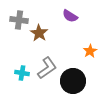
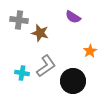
purple semicircle: moved 3 px right, 1 px down
brown star: moved 1 px right; rotated 18 degrees counterclockwise
gray L-shape: moved 1 px left, 2 px up
